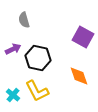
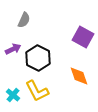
gray semicircle: rotated 140 degrees counterclockwise
black hexagon: rotated 15 degrees clockwise
